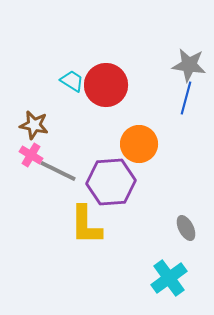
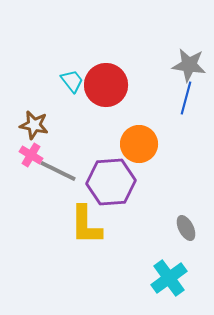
cyan trapezoid: rotated 20 degrees clockwise
